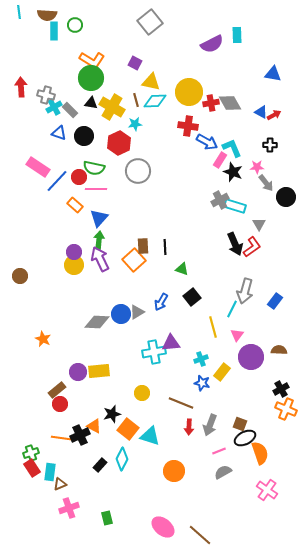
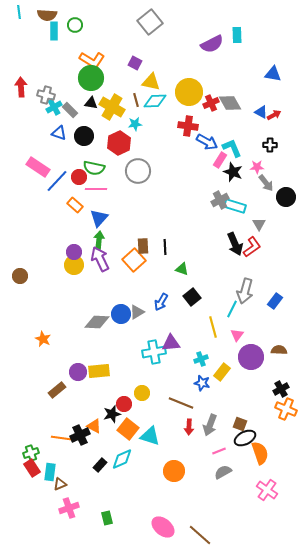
red cross at (211, 103): rotated 14 degrees counterclockwise
red circle at (60, 404): moved 64 px right
cyan diamond at (122, 459): rotated 40 degrees clockwise
